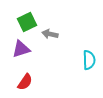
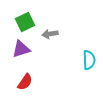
green square: moved 2 px left
gray arrow: rotated 21 degrees counterclockwise
